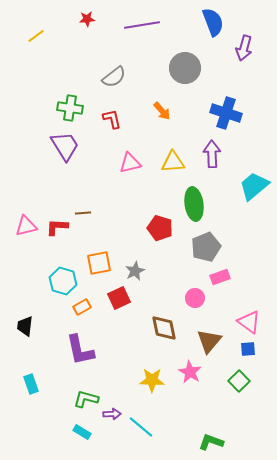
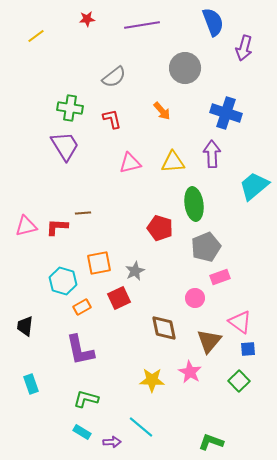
pink triangle at (249, 322): moved 9 px left
purple arrow at (112, 414): moved 28 px down
